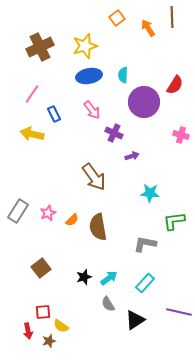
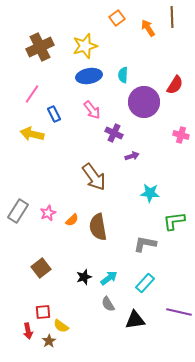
black triangle: rotated 25 degrees clockwise
brown star: rotated 16 degrees counterclockwise
